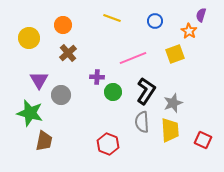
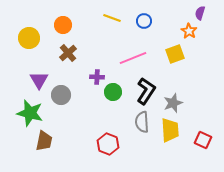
purple semicircle: moved 1 px left, 2 px up
blue circle: moved 11 px left
